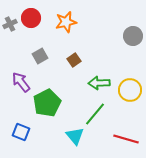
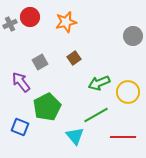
red circle: moved 1 px left, 1 px up
gray square: moved 6 px down
brown square: moved 2 px up
green arrow: rotated 20 degrees counterclockwise
yellow circle: moved 2 px left, 2 px down
green pentagon: moved 4 px down
green line: moved 1 px right, 1 px down; rotated 20 degrees clockwise
blue square: moved 1 px left, 5 px up
red line: moved 3 px left, 2 px up; rotated 15 degrees counterclockwise
